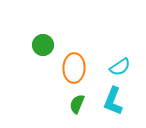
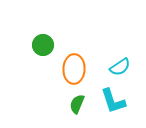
orange ellipse: moved 1 px down
cyan L-shape: rotated 40 degrees counterclockwise
